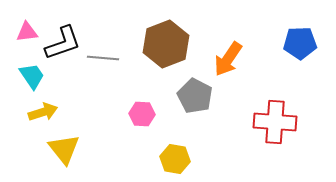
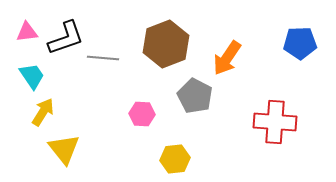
black L-shape: moved 3 px right, 5 px up
orange arrow: moved 1 px left, 1 px up
yellow arrow: rotated 40 degrees counterclockwise
yellow hexagon: rotated 16 degrees counterclockwise
